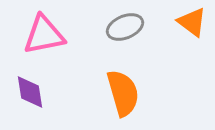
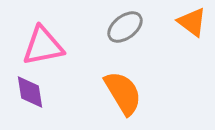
gray ellipse: rotated 15 degrees counterclockwise
pink triangle: moved 1 px left, 11 px down
orange semicircle: rotated 15 degrees counterclockwise
